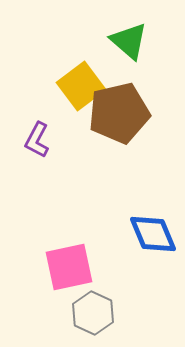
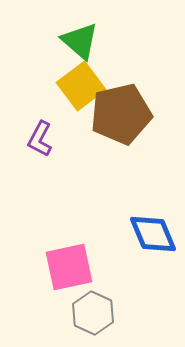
green triangle: moved 49 px left
brown pentagon: moved 2 px right, 1 px down
purple L-shape: moved 3 px right, 1 px up
